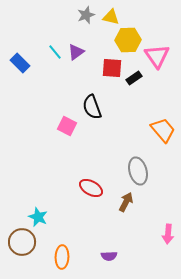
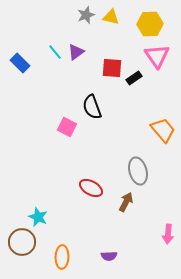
yellow hexagon: moved 22 px right, 16 px up
pink square: moved 1 px down
